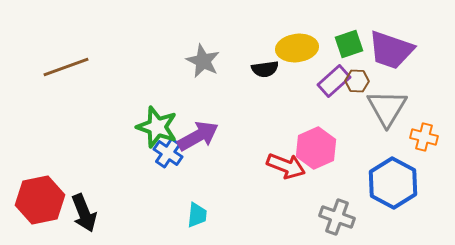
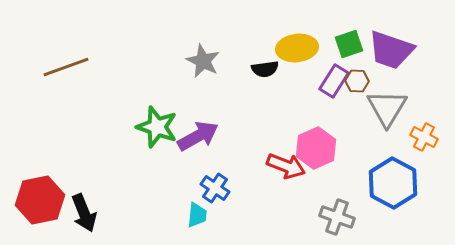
purple rectangle: rotated 16 degrees counterclockwise
orange cross: rotated 12 degrees clockwise
blue cross: moved 47 px right, 35 px down
